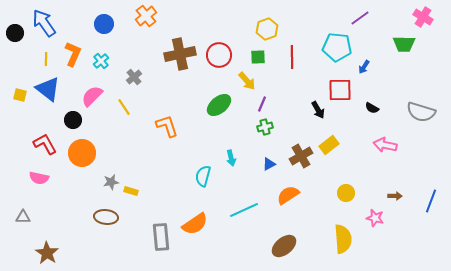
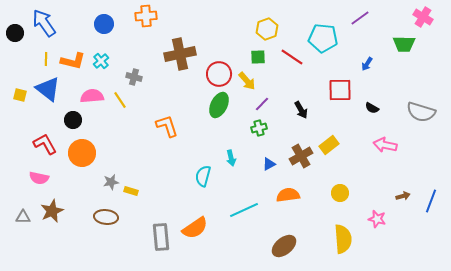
orange cross at (146, 16): rotated 35 degrees clockwise
cyan pentagon at (337, 47): moved 14 px left, 9 px up
orange L-shape at (73, 54): moved 7 px down; rotated 80 degrees clockwise
red circle at (219, 55): moved 19 px down
red line at (292, 57): rotated 55 degrees counterclockwise
blue arrow at (364, 67): moved 3 px right, 3 px up
gray cross at (134, 77): rotated 35 degrees counterclockwise
pink semicircle at (92, 96): rotated 40 degrees clockwise
purple line at (262, 104): rotated 21 degrees clockwise
green ellipse at (219, 105): rotated 25 degrees counterclockwise
yellow line at (124, 107): moved 4 px left, 7 px up
black arrow at (318, 110): moved 17 px left
green cross at (265, 127): moved 6 px left, 1 px down
yellow circle at (346, 193): moved 6 px left
orange semicircle at (288, 195): rotated 25 degrees clockwise
brown arrow at (395, 196): moved 8 px right; rotated 16 degrees counterclockwise
pink star at (375, 218): moved 2 px right, 1 px down
orange semicircle at (195, 224): moved 4 px down
brown star at (47, 253): moved 5 px right, 42 px up; rotated 15 degrees clockwise
